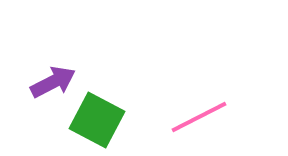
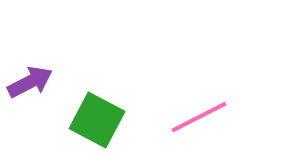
purple arrow: moved 23 px left
